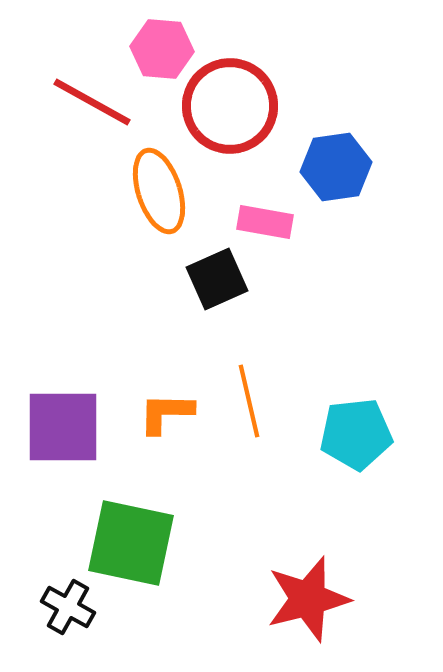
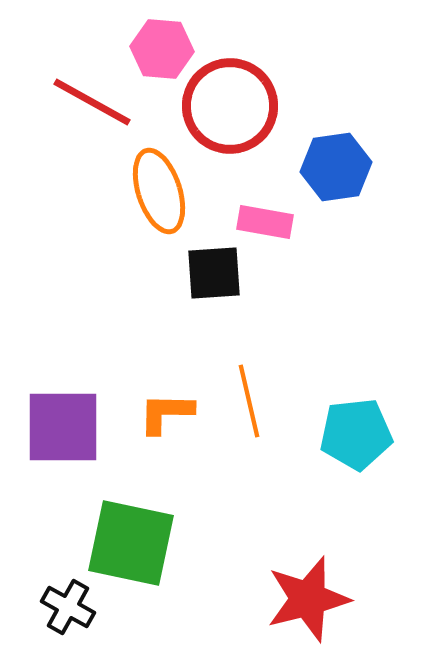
black square: moved 3 px left, 6 px up; rotated 20 degrees clockwise
